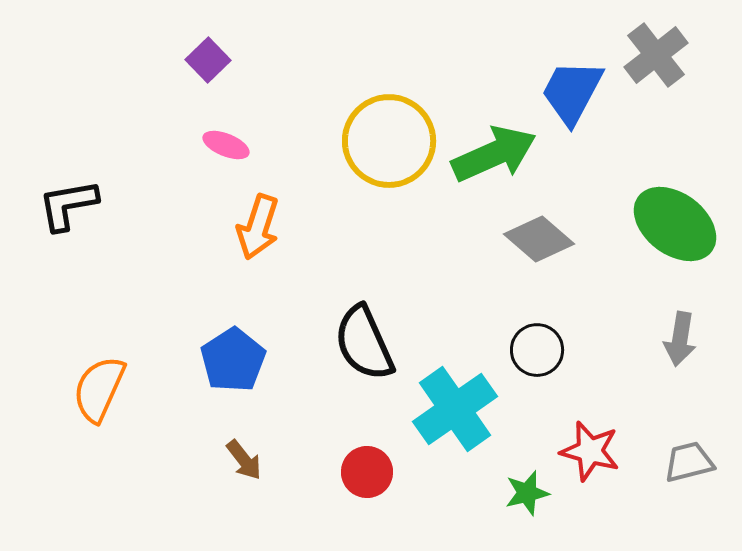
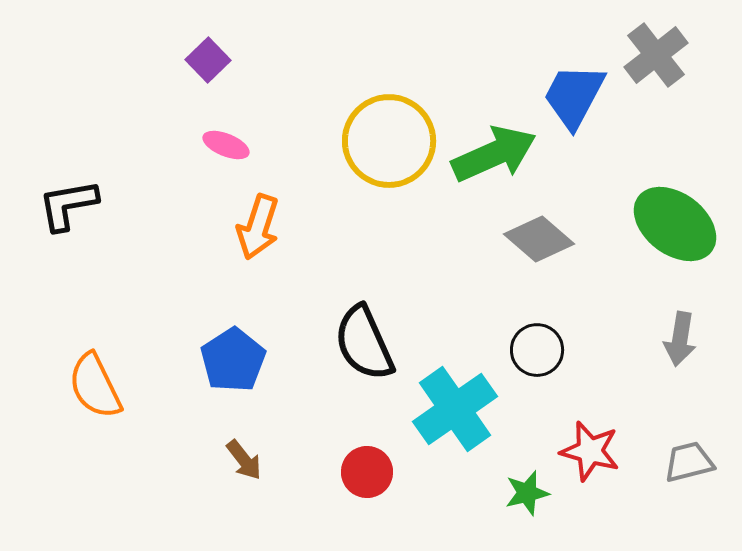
blue trapezoid: moved 2 px right, 4 px down
orange semicircle: moved 4 px left, 3 px up; rotated 50 degrees counterclockwise
